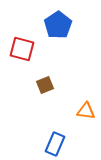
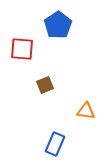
red square: rotated 10 degrees counterclockwise
